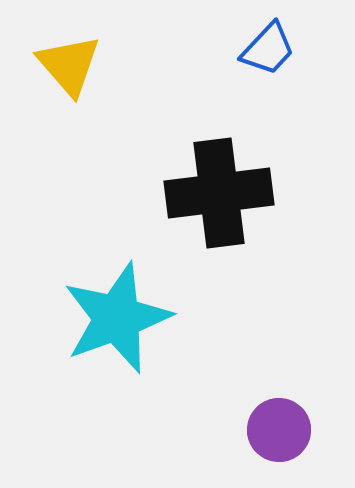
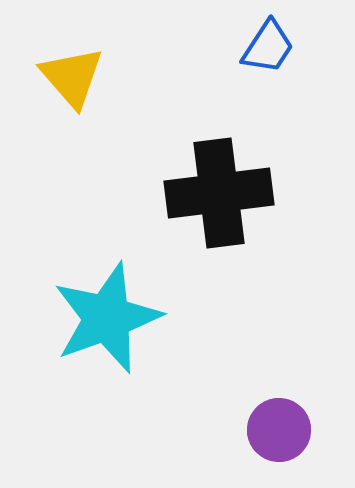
blue trapezoid: moved 2 px up; rotated 10 degrees counterclockwise
yellow triangle: moved 3 px right, 12 px down
cyan star: moved 10 px left
